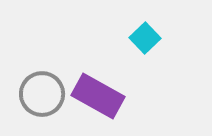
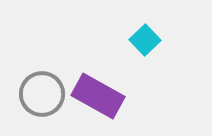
cyan square: moved 2 px down
